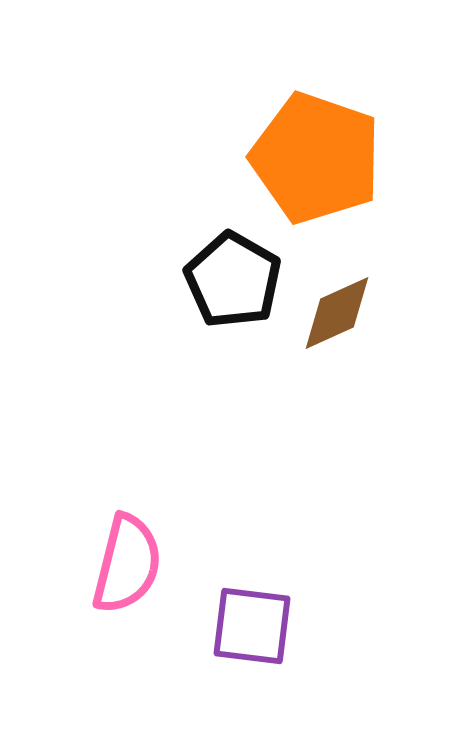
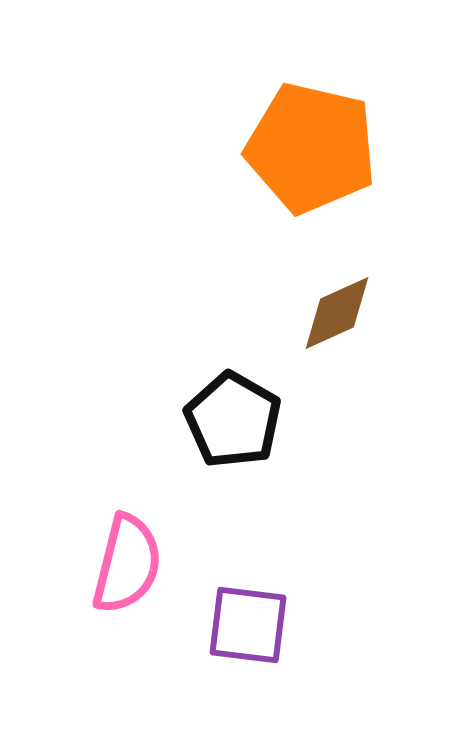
orange pentagon: moved 5 px left, 10 px up; rotated 6 degrees counterclockwise
black pentagon: moved 140 px down
purple square: moved 4 px left, 1 px up
